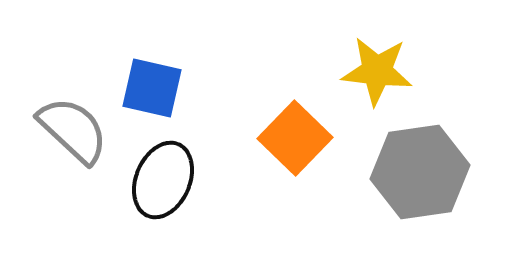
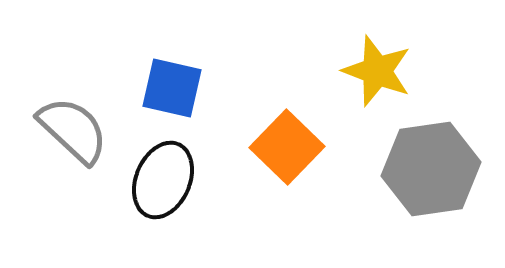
yellow star: rotated 14 degrees clockwise
blue square: moved 20 px right
orange square: moved 8 px left, 9 px down
gray hexagon: moved 11 px right, 3 px up
